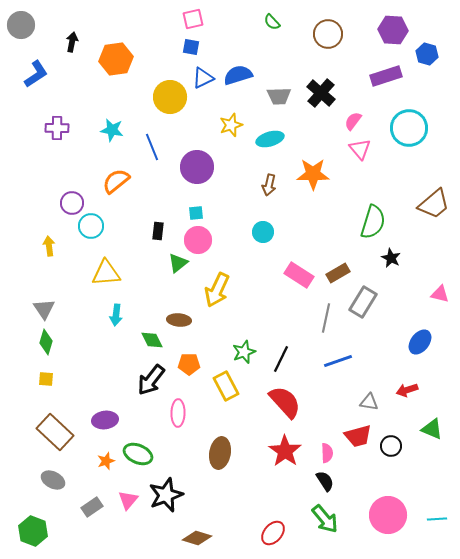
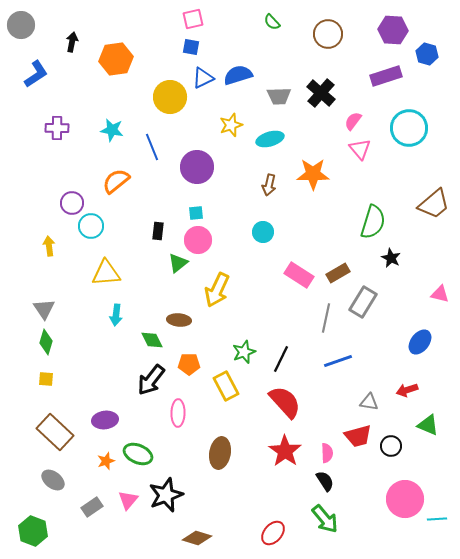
green triangle at (432, 429): moved 4 px left, 4 px up
gray ellipse at (53, 480): rotated 10 degrees clockwise
pink circle at (388, 515): moved 17 px right, 16 px up
